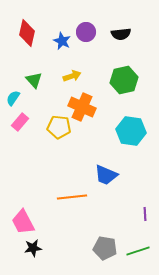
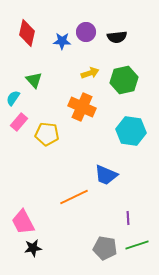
black semicircle: moved 4 px left, 3 px down
blue star: rotated 24 degrees counterclockwise
yellow arrow: moved 18 px right, 3 px up
pink rectangle: moved 1 px left
yellow pentagon: moved 12 px left, 7 px down
orange line: moved 2 px right; rotated 20 degrees counterclockwise
purple line: moved 17 px left, 4 px down
green line: moved 1 px left, 6 px up
